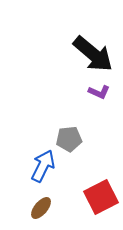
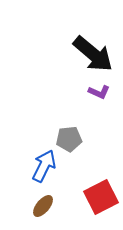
blue arrow: moved 1 px right
brown ellipse: moved 2 px right, 2 px up
